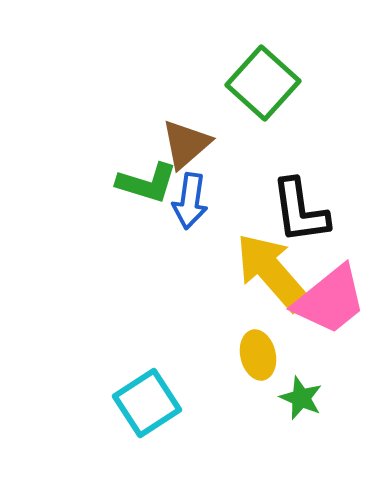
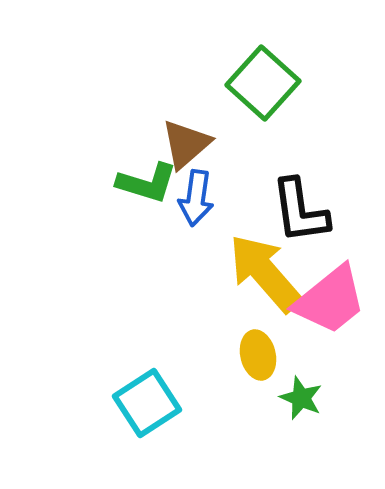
blue arrow: moved 6 px right, 3 px up
yellow arrow: moved 7 px left, 1 px down
